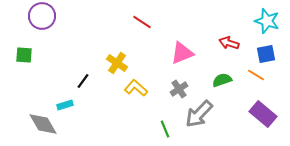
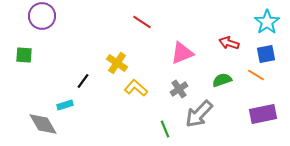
cyan star: moved 1 px down; rotated 20 degrees clockwise
purple rectangle: rotated 52 degrees counterclockwise
